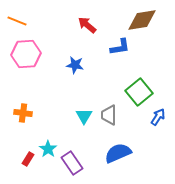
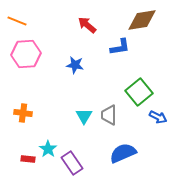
blue arrow: rotated 84 degrees clockwise
blue semicircle: moved 5 px right
red rectangle: rotated 64 degrees clockwise
